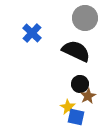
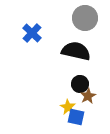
black semicircle: rotated 12 degrees counterclockwise
